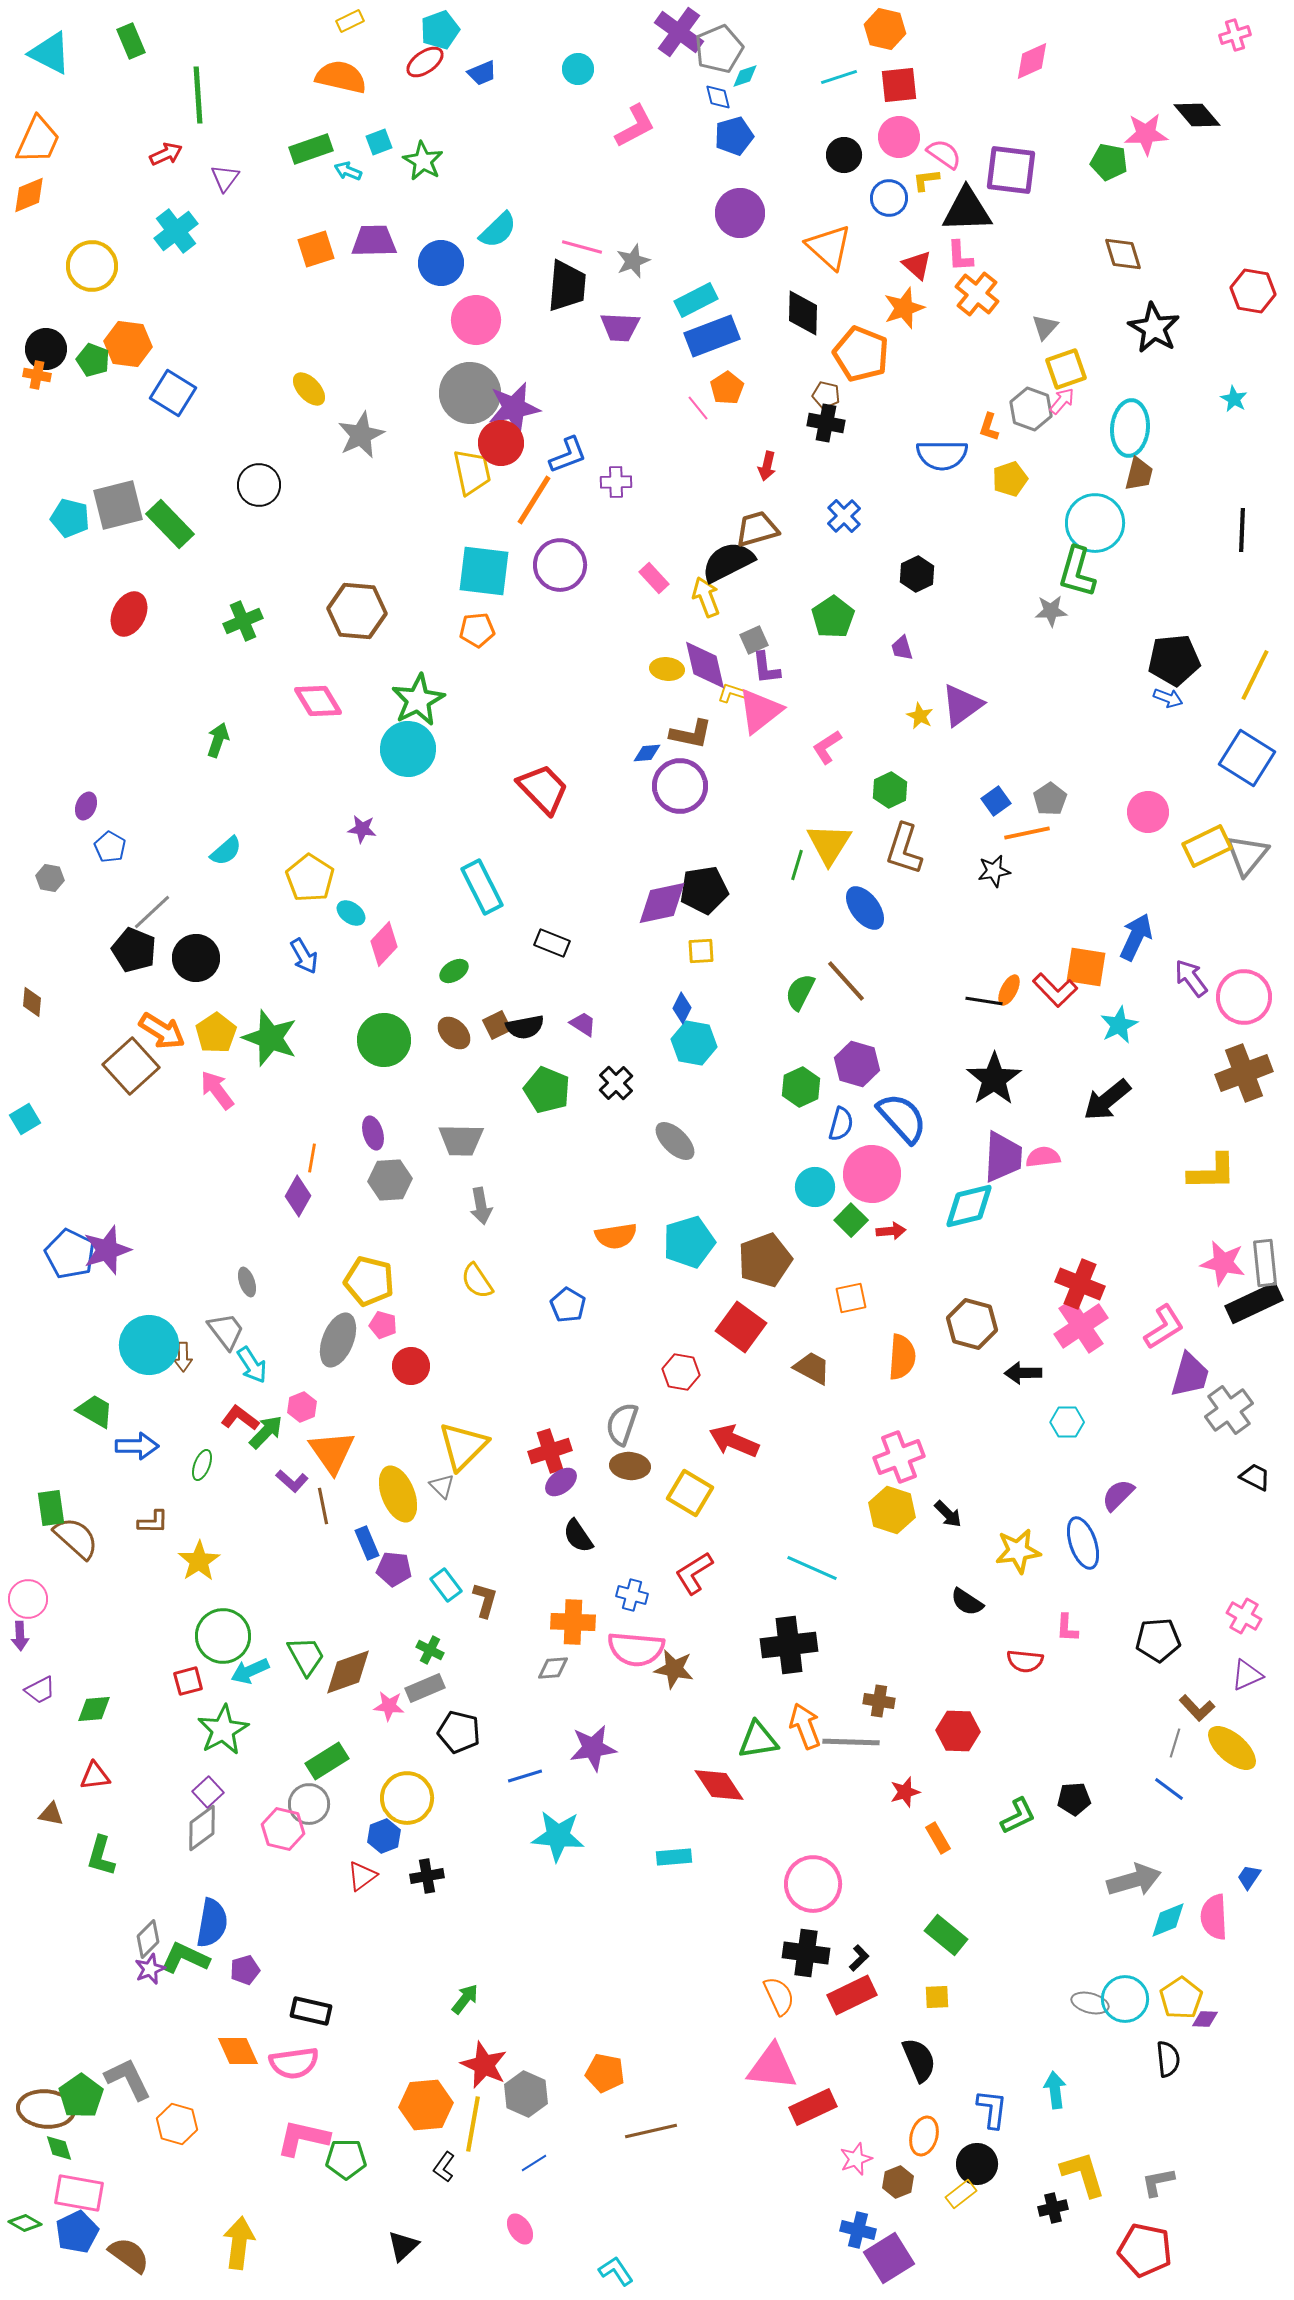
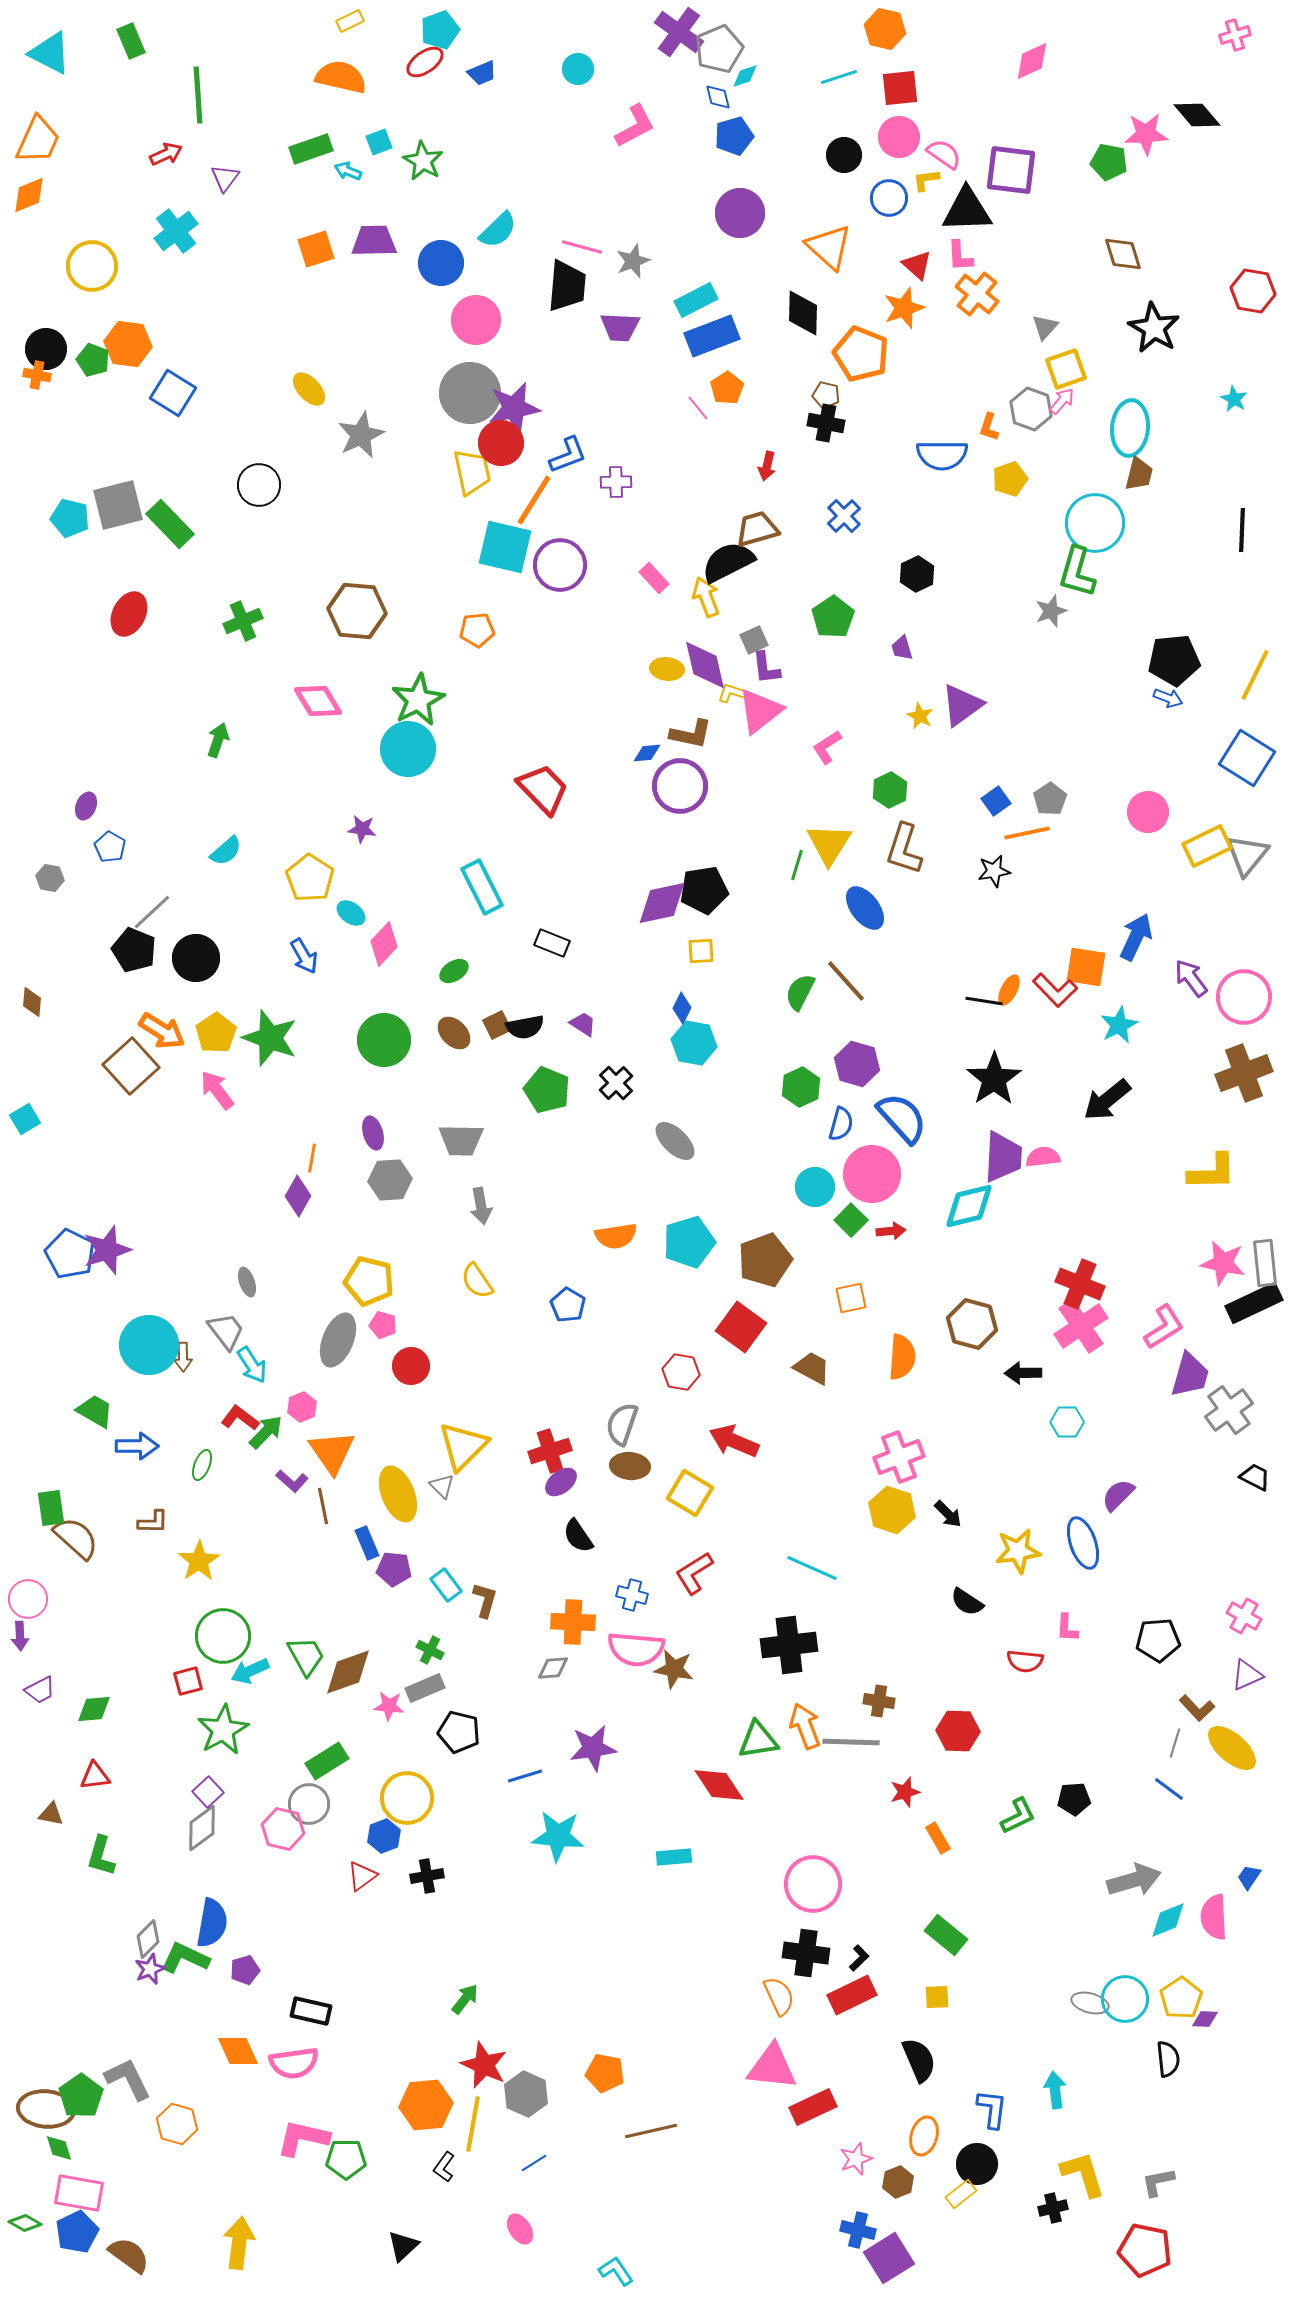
red square at (899, 85): moved 1 px right, 3 px down
cyan square at (484, 571): moved 21 px right, 24 px up; rotated 6 degrees clockwise
gray star at (1051, 611): rotated 16 degrees counterclockwise
